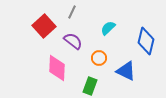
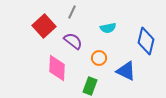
cyan semicircle: rotated 147 degrees counterclockwise
